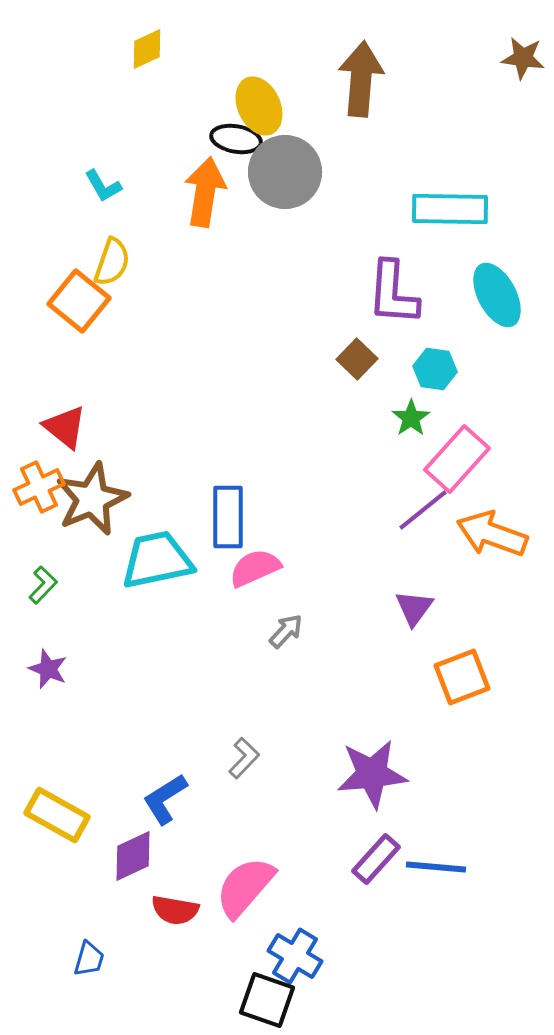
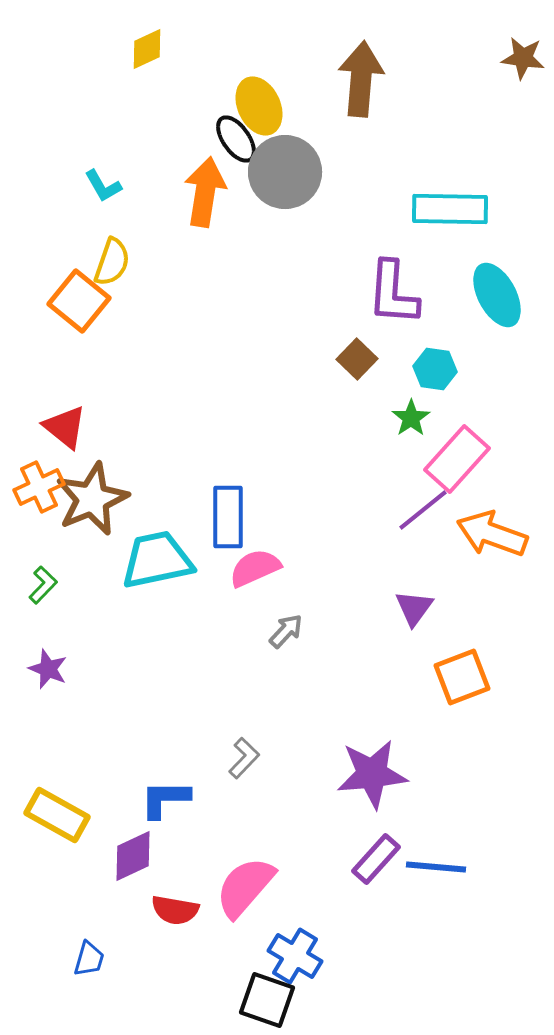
black ellipse at (236, 139): rotated 45 degrees clockwise
blue L-shape at (165, 799): rotated 32 degrees clockwise
